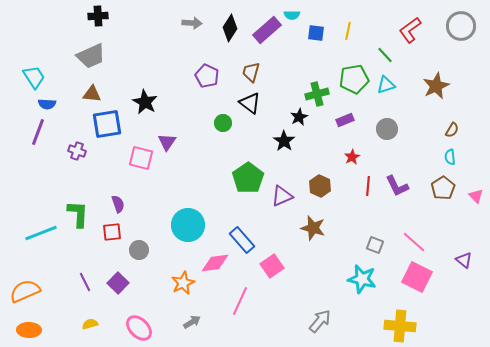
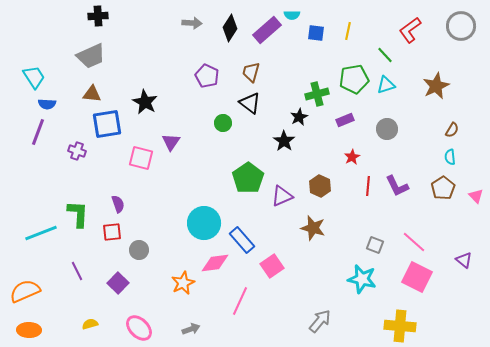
purple triangle at (167, 142): moved 4 px right
cyan circle at (188, 225): moved 16 px right, 2 px up
purple line at (85, 282): moved 8 px left, 11 px up
gray arrow at (192, 322): moved 1 px left, 7 px down; rotated 12 degrees clockwise
